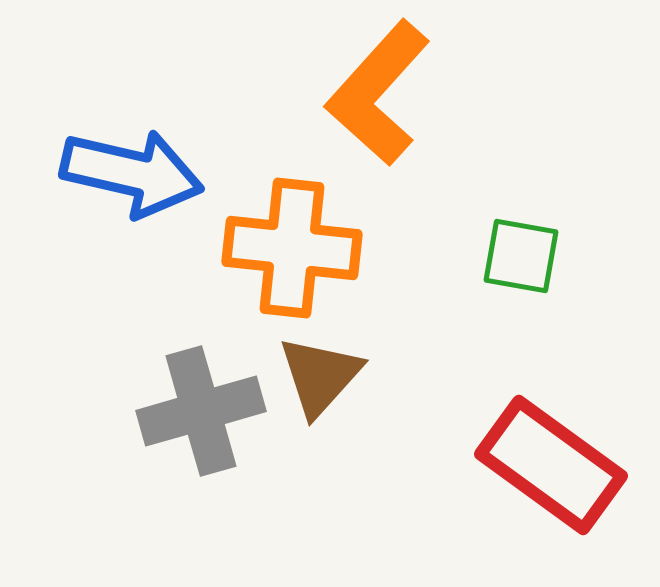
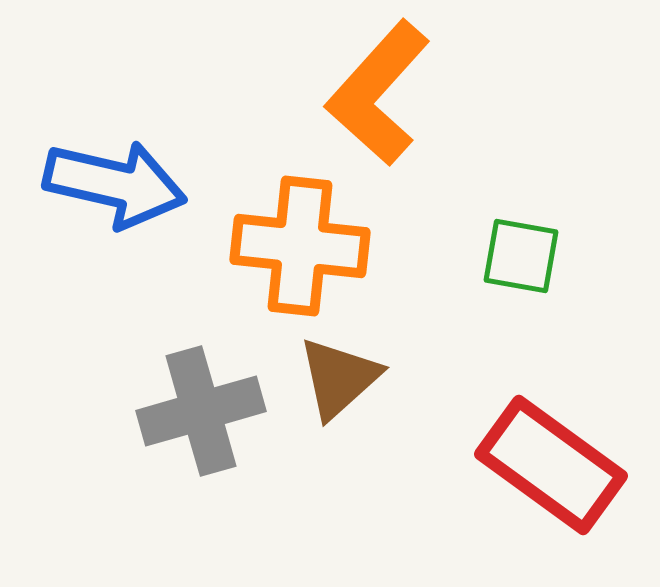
blue arrow: moved 17 px left, 11 px down
orange cross: moved 8 px right, 2 px up
brown triangle: moved 19 px right, 2 px down; rotated 6 degrees clockwise
